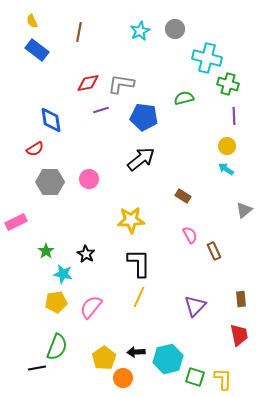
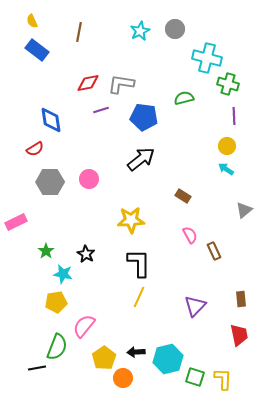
pink semicircle at (91, 307): moved 7 px left, 19 px down
